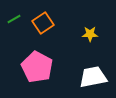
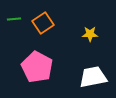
green line: rotated 24 degrees clockwise
